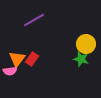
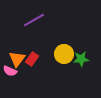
yellow circle: moved 22 px left, 10 px down
green star: rotated 21 degrees counterclockwise
pink semicircle: rotated 32 degrees clockwise
